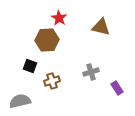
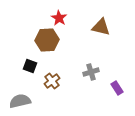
brown cross: rotated 21 degrees counterclockwise
